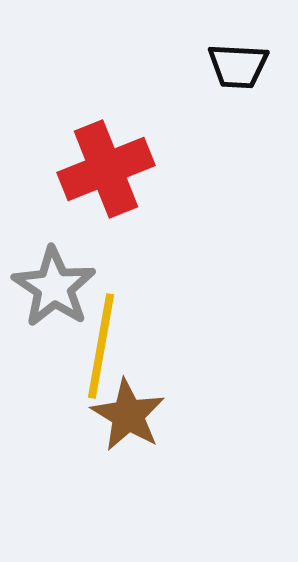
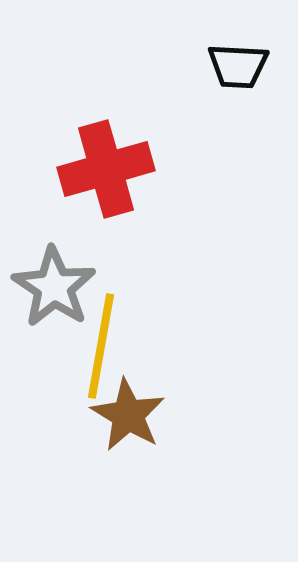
red cross: rotated 6 degrees clockwise
